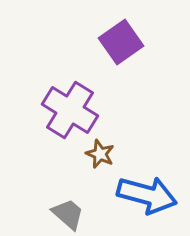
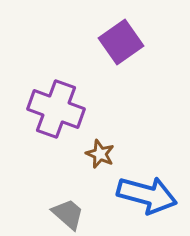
purple cross: moved 14 px left, 1 px up; rotated 12 degrees counterclockwise
